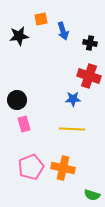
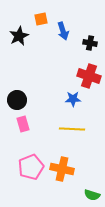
black star: rotated 18 degrees counterclockwise
pink rectangle: moved 1 px left
orange cross: moved 1 px left, 1 px down
